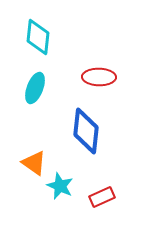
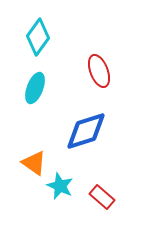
cyan diamond: rotated 30 degrees clockwise
red ellipse: moved 6 px up; rotated 68 degrees clockwise
blue diamond: rotated 66 degrees clockwise
red rectangle: rotated 65 degrees clockwise
